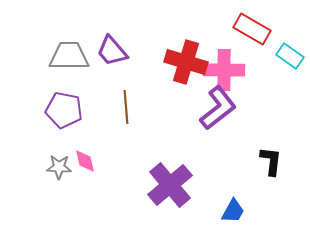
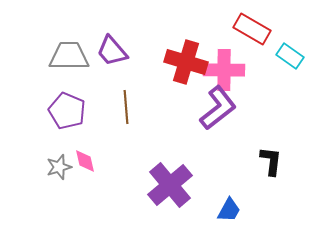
purple pentagon: moved 3 px right, 1 px down; rotated 12 degrees clockwise
gray star: rotated 20 degrees counterclockwise
blue trapezoid: moved 4 px left, 1 px up
